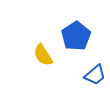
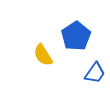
blue trapezoid: moved 2 px up; rotated 15 degrees counterclockwise
